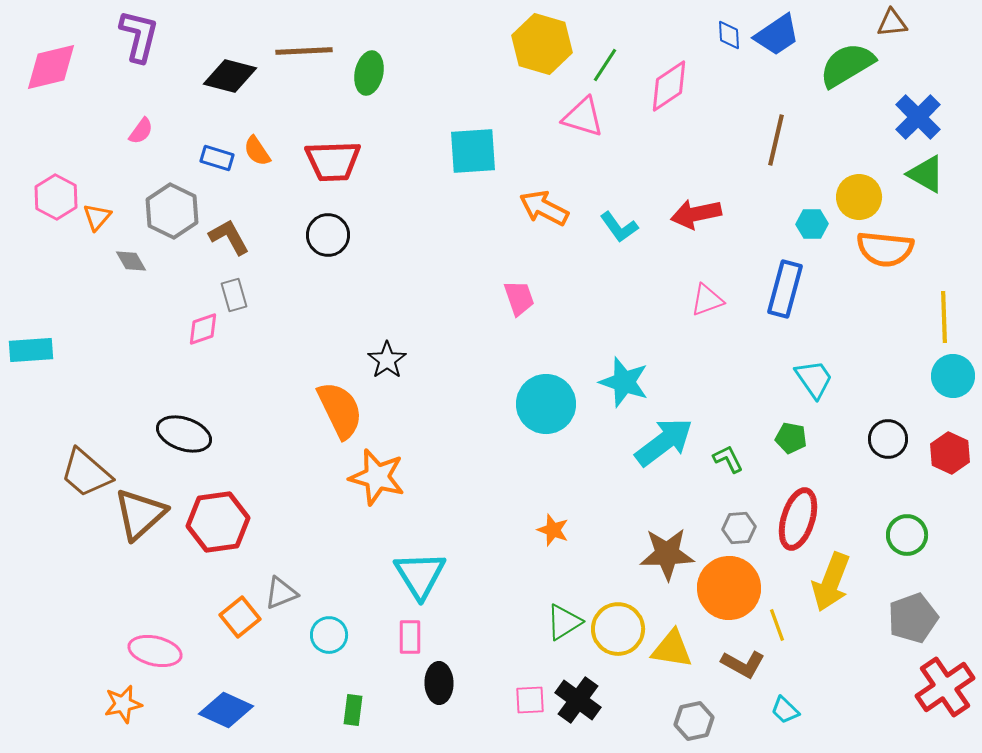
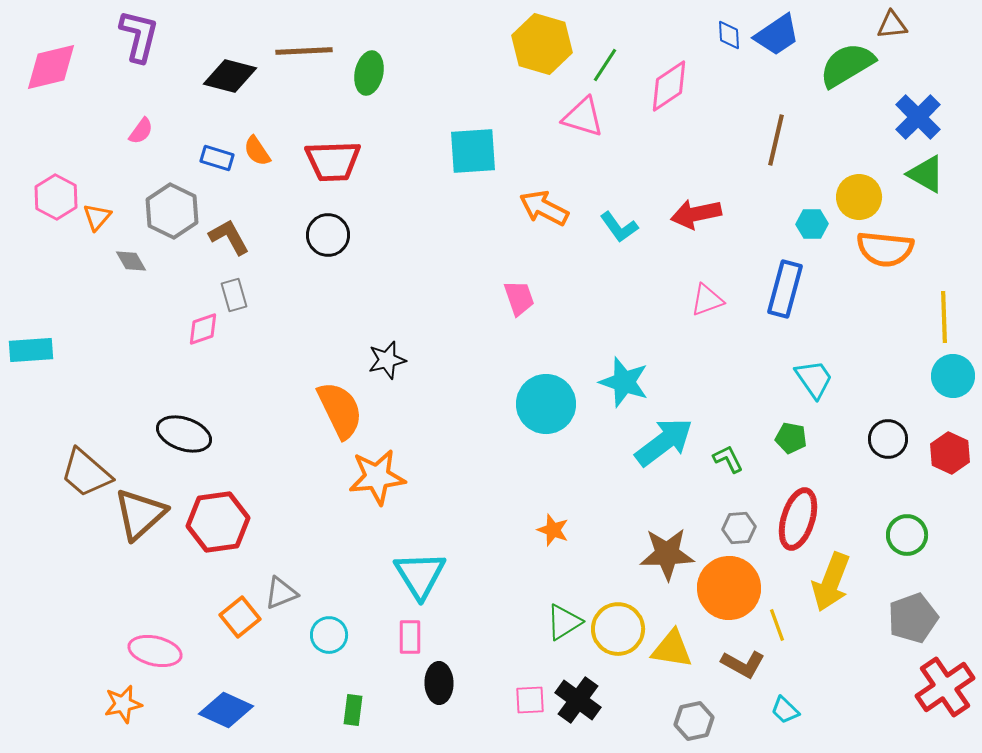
brown triangle at (892, 23): moved 2 px down
black star at (387, 360): rotated 21 degrees clockwise
orange star at (377, 477): rotated 22 degrees counterclockwise
